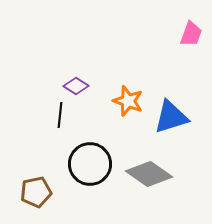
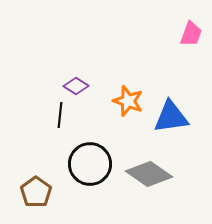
blue triangle: rotated 9 degrees clockwise
brown pentagon: rotated 24 degrees counterclockwise
